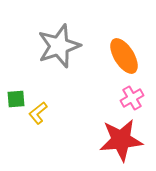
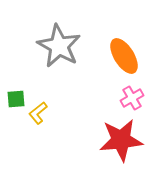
gray star: rotated 24 degrees counterclockwise
